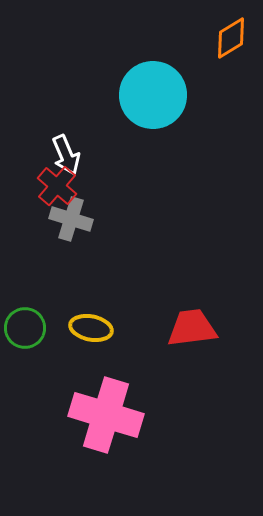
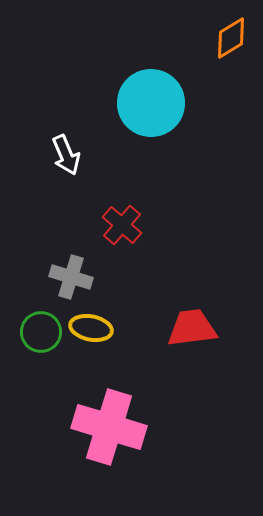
cyan circle: moved 2 px left, 8 px down
red cross: moved 65 px right, 39 px down
gray cross: moved 58 px down
green circle: moved 16 px right, 4 px down
pink cross: moved 3 px right, 12 px down
